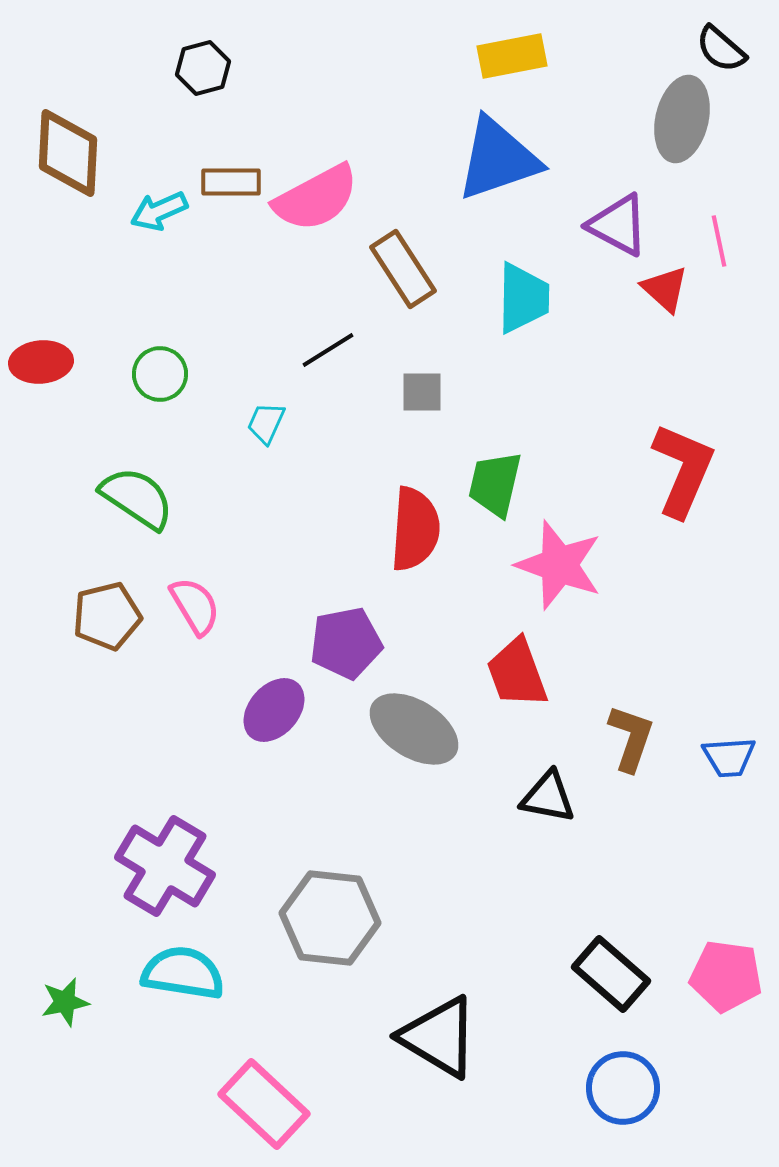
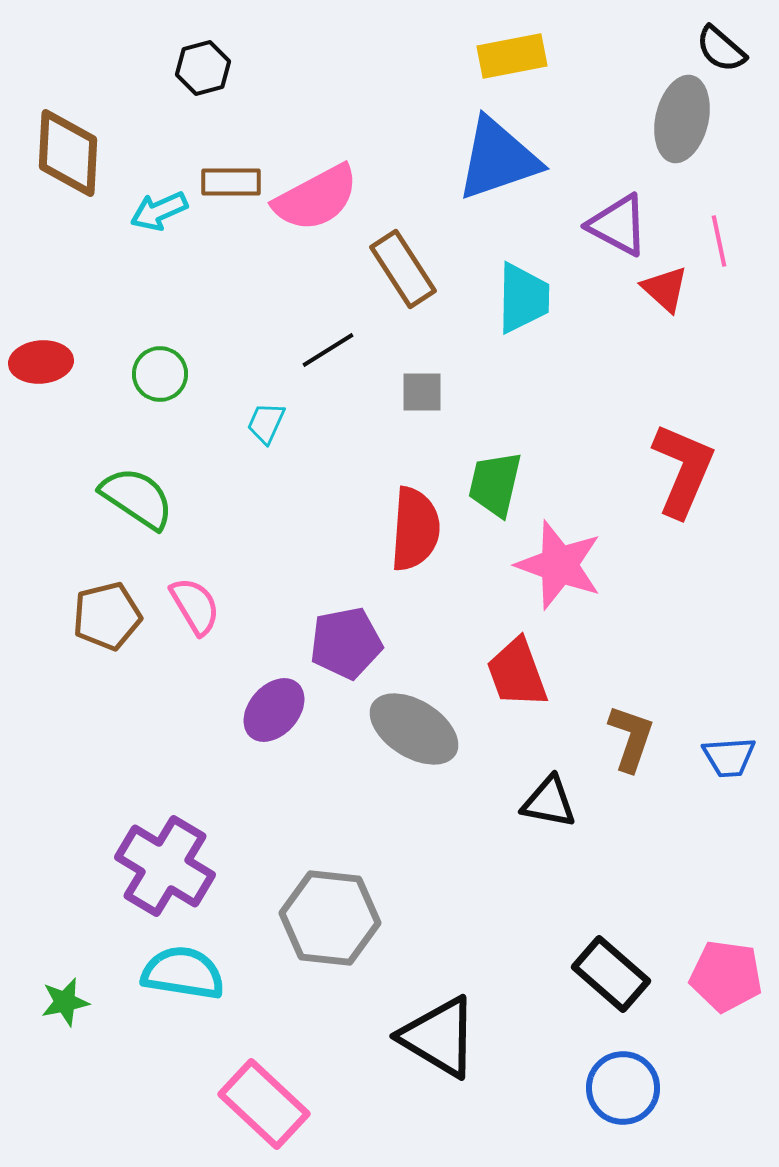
black triangle at (548, 797): moved 1 px right, 5 px down
